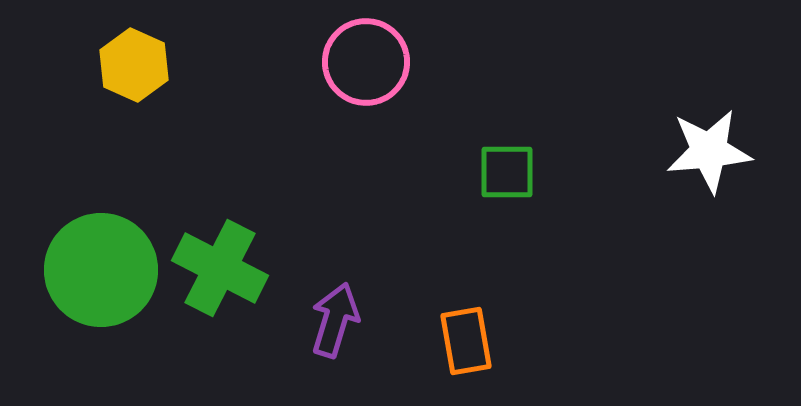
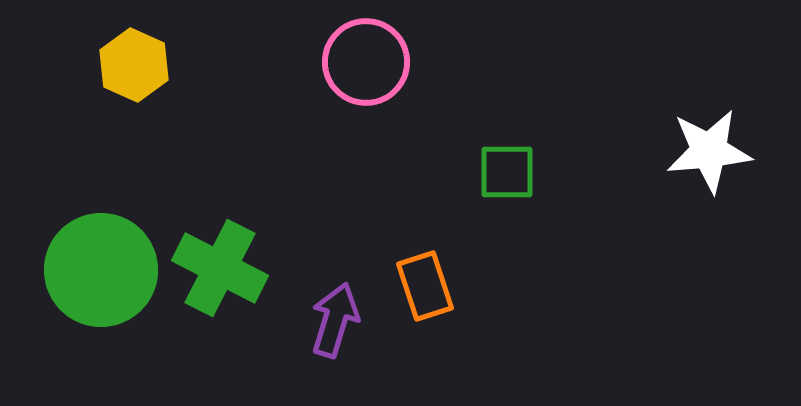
orange rectangle: moved 41 px left, 55 px up; rotated 8 degrees counterclockwise
